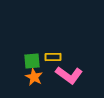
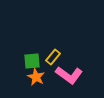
yellow rectangle: rotated 49 degrees counterclockwise
orange star: moved 2 px right
